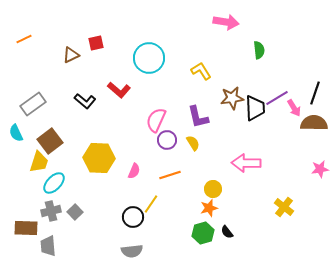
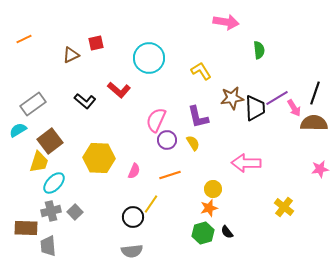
cyan semicircle at (16, 133): moved 2 px right, 3 px up; rotated 84 degrees clockwise
